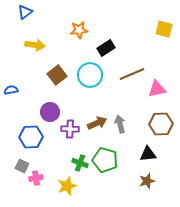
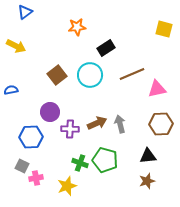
orange star: moved 2 px left, 3 px up
yellow arrow: moved 19 px left, 1 px down; rotated 18 degrees clockwise
black triangle: moved 2 px down
